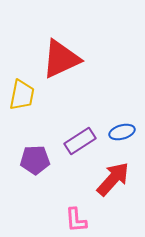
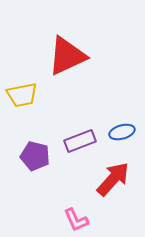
red triangle: moved 6 px right, 3 px up
yellow trapezoid: rotated 68 degrees clockwise
purple rectangle: rotated 12 degrees clockwise
purple pentagon: moved 4 px up; rotated 16 degrees clockwise
pink L-shape: rotated 20 degrees counterclockwise
